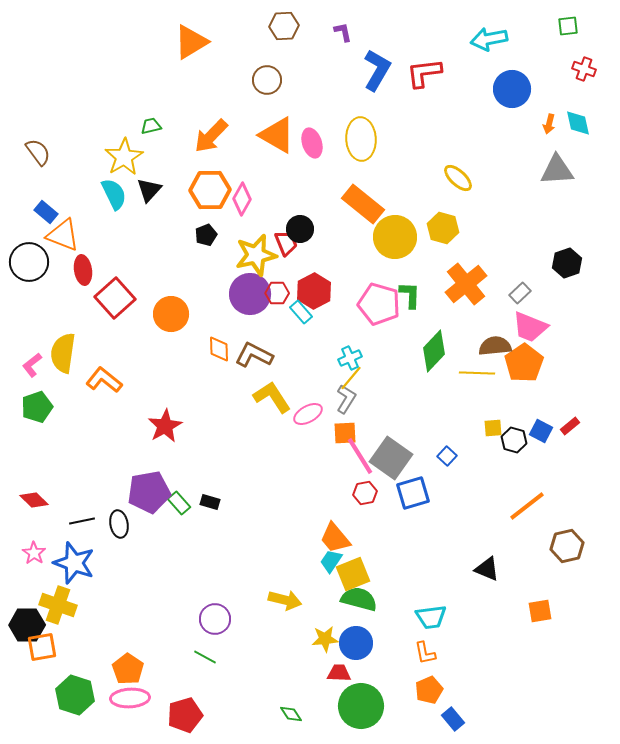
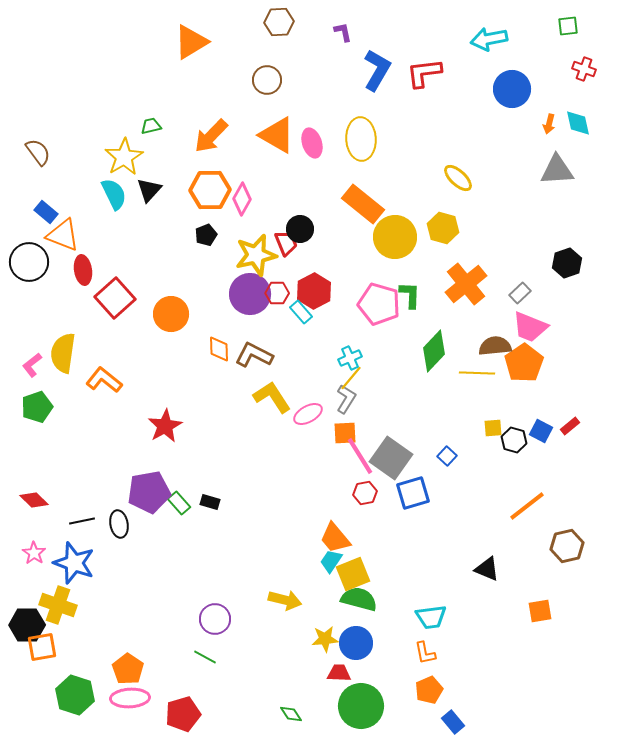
brown hexagon at (284, 26): moved 5 px left, 4 px up
red pentagon at (185, 715): moved 2 px left, 1 px up
blue rectangle at (453, 719): moved 3 px down
